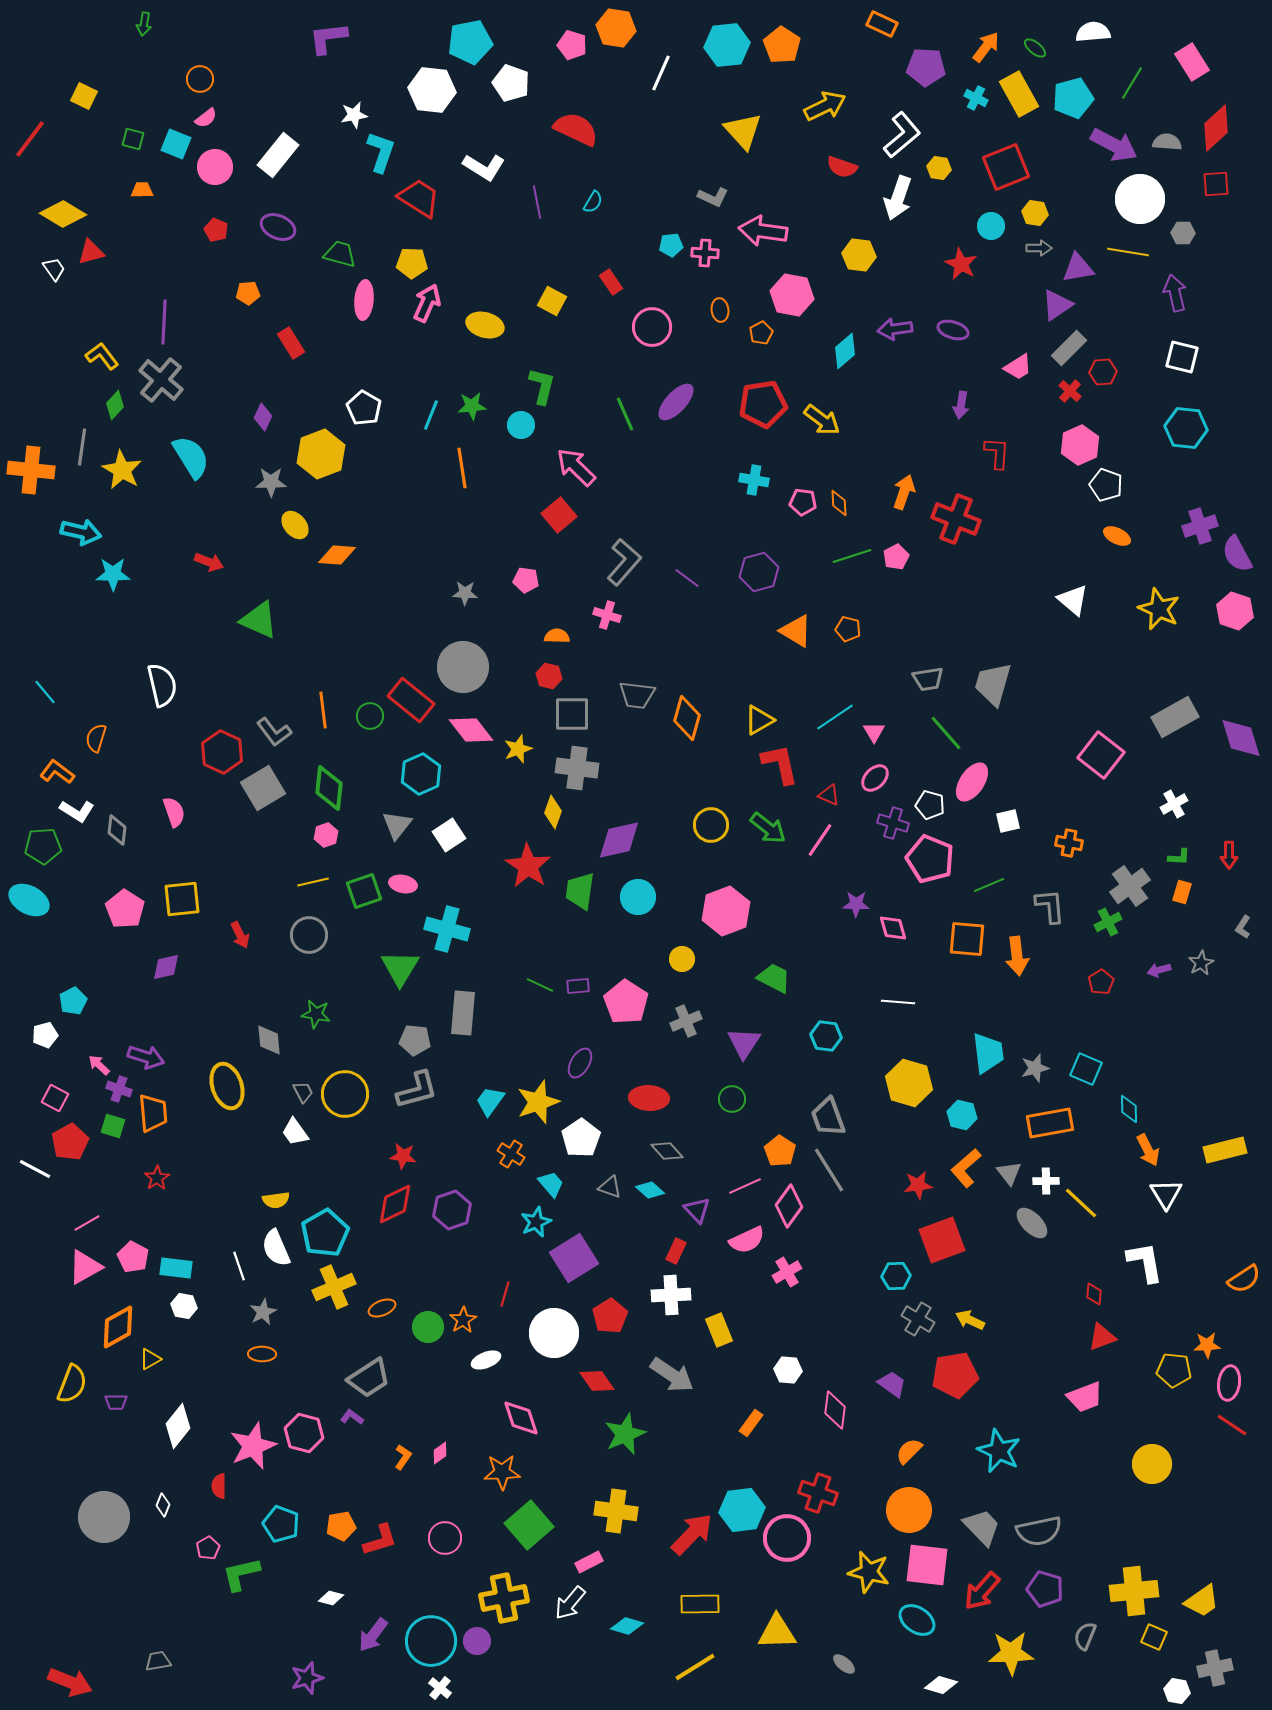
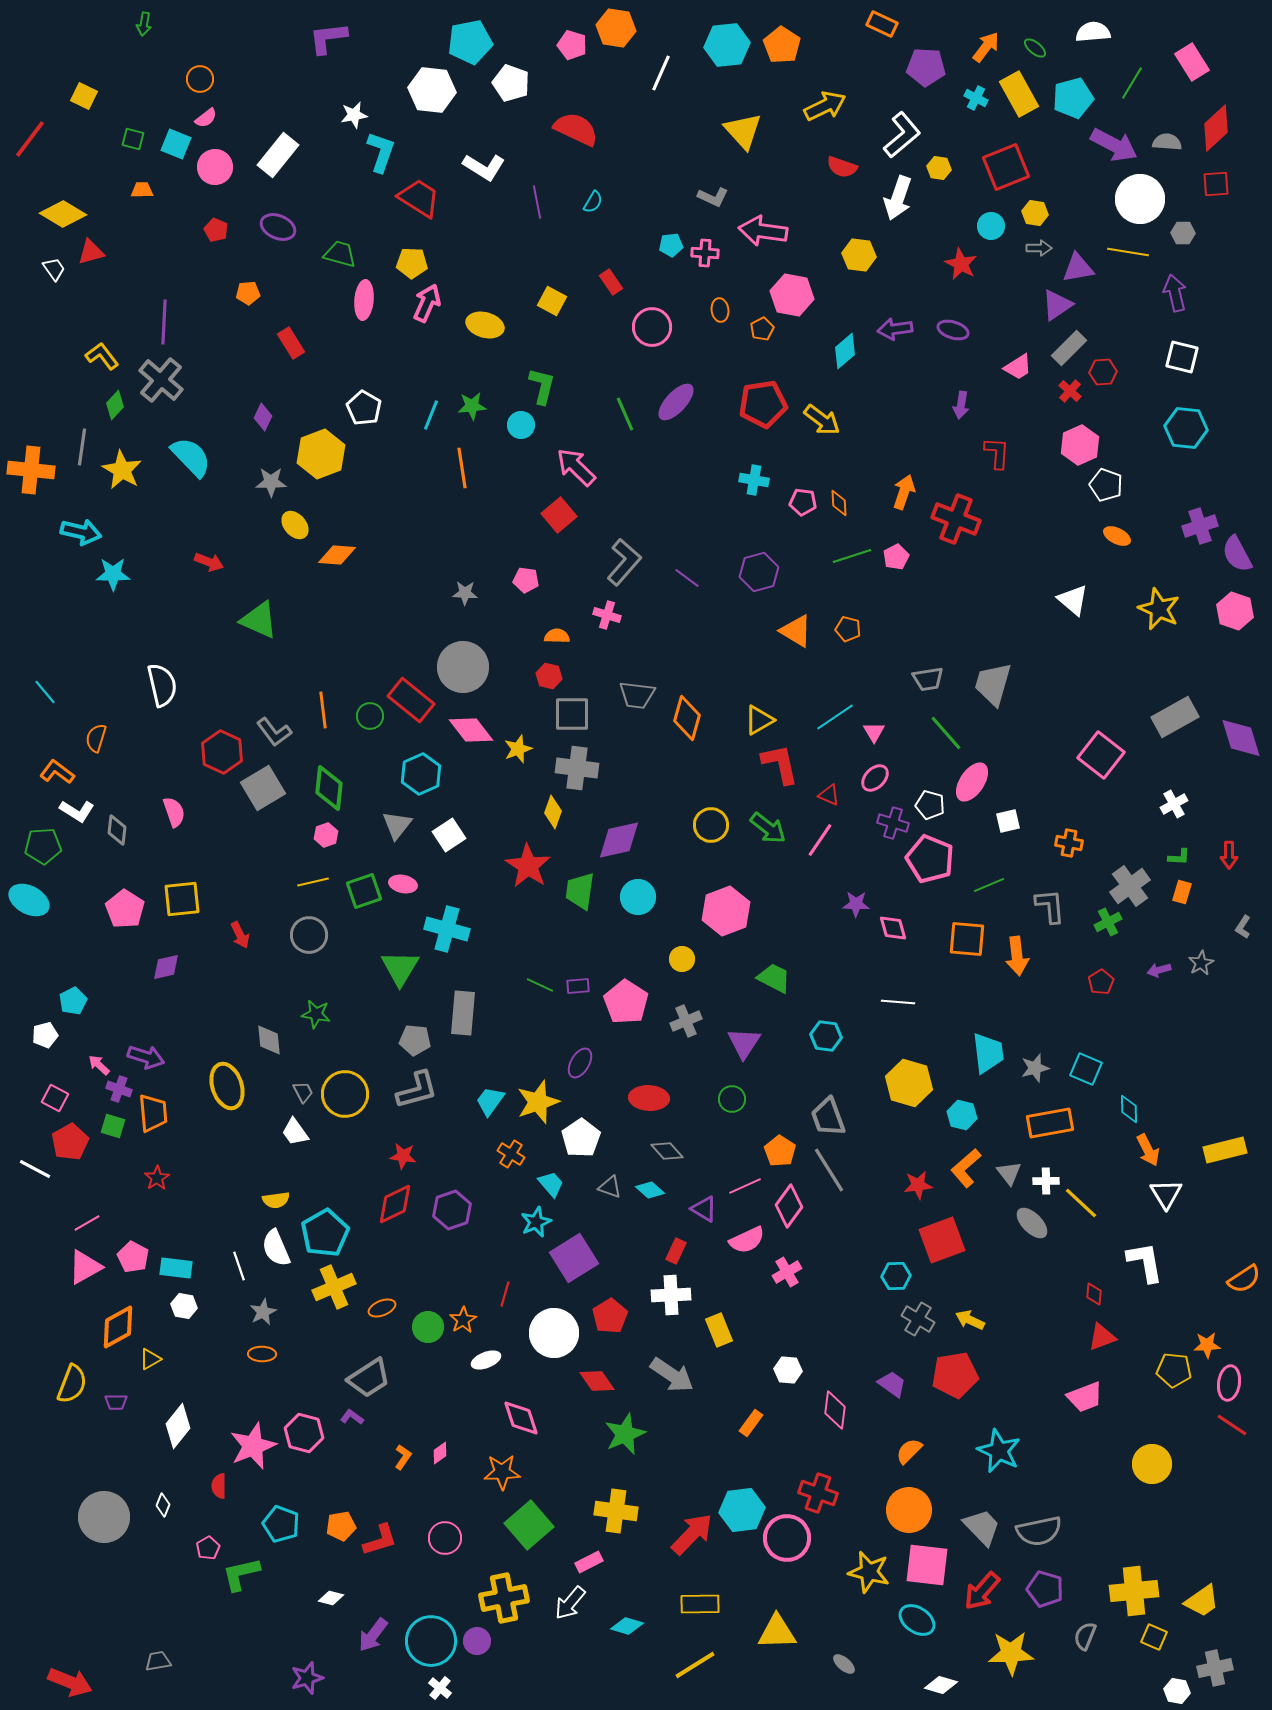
orange pentagon at (761, 333): moved 1 px right, 4 px up
cyan semicircle at (191, 457): rotated 12 degrees counterclockwise
purple triangle at (697, 1210): moved 7 px right, 1 px up; rotated 16 degrees counterclockwise
yellow line at (695, 1667): moved 2 px up
